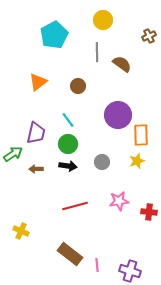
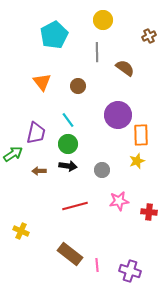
brown semicircle: moved 3 px right, 4 px down
orange triangle: moved 4 px right; rotated 30 degrees counterclockwise
gray circle: moved 8 px down
brown arrow: moved 3 px right, 2 px down
